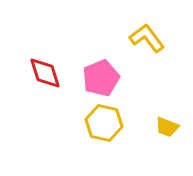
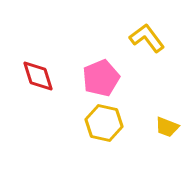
red diamond: moved 7 px left, 3 px down
